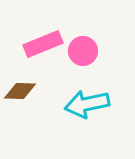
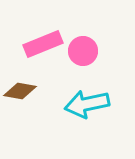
brown diamond: rotated 8 degrees clockwise
